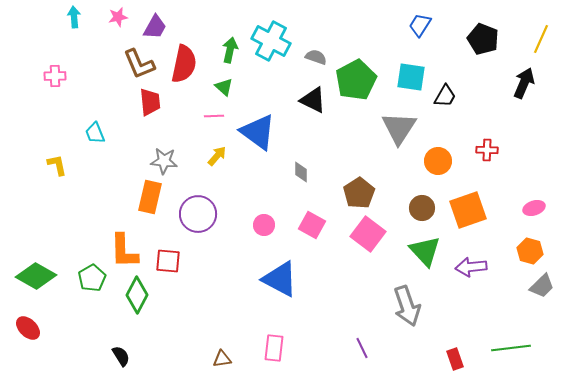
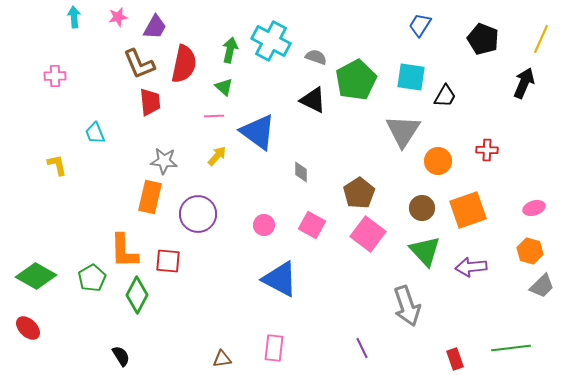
gray triangle at (399, 128): moved 4 px right, 3 px down
